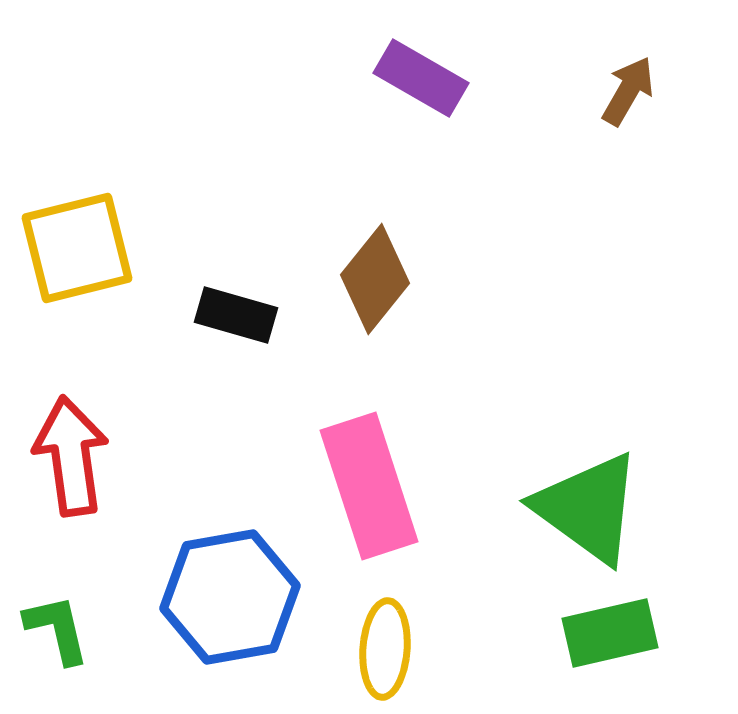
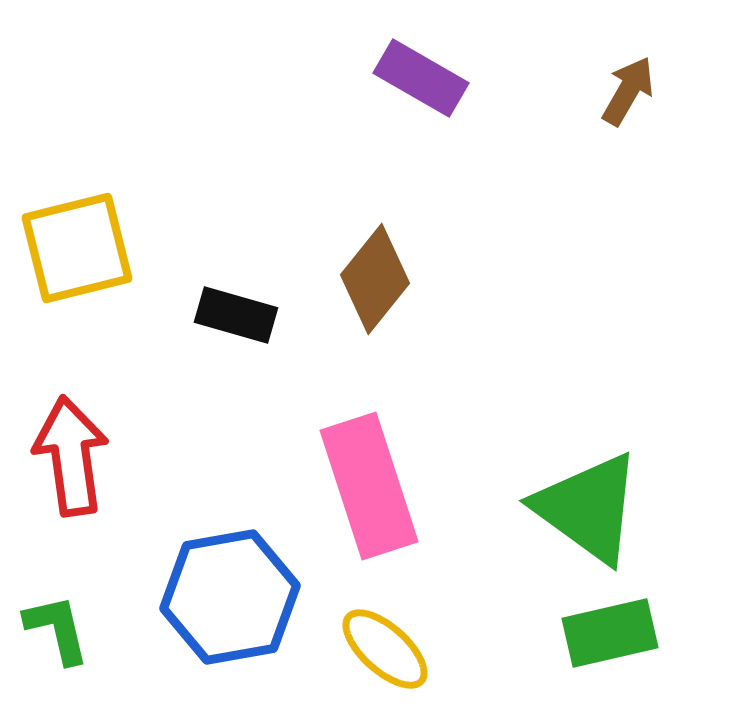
yellow ellipse: rotated 52 degrees counterclockwise
